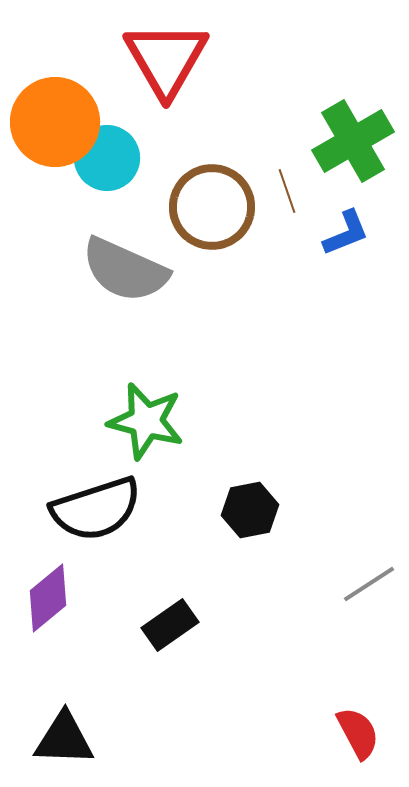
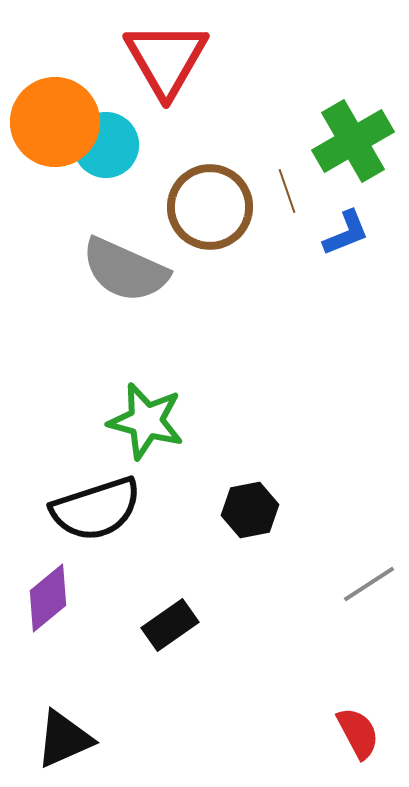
cyan circle: moved 1 px left, 13 px up
brown circle: moved 2 px left
black triangle: rotated 26 degrees counterclockwise
